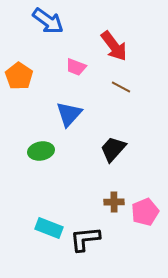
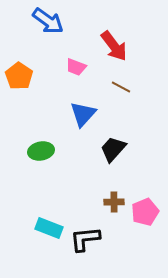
blue triangle: moved 14 px right
